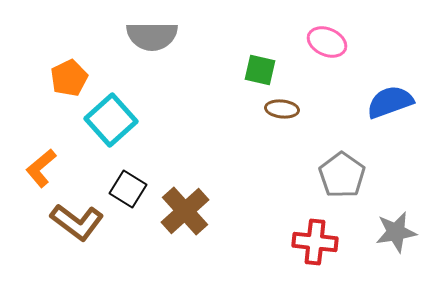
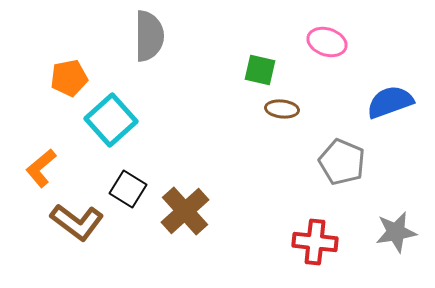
gray semicircle: moved 3 px left; rotated 90 degrees counterclockwise
pink ellipse: rotated 6 degrees counterclockwise
orange pentagon: rotated 15 degrees clockwise
gray pentagon: moved 13 px up; rotated 12 degrees counterclockwise
